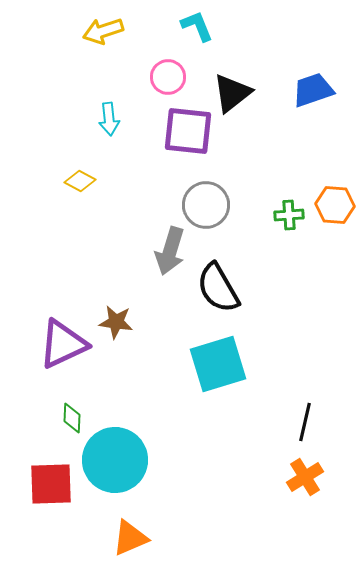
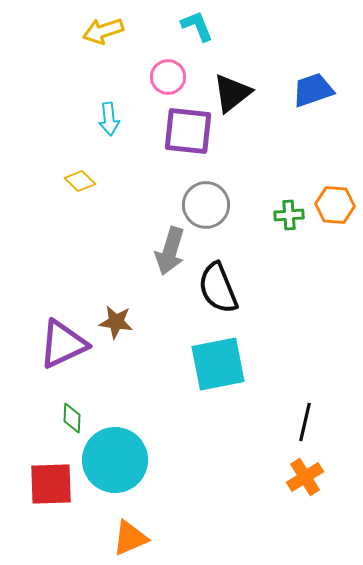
yellow diamond: rotated 16 degrees clockwise
black semicircle: rotated 8 degrees clockwise
cyan square: rotated 6 degrees clockwise
